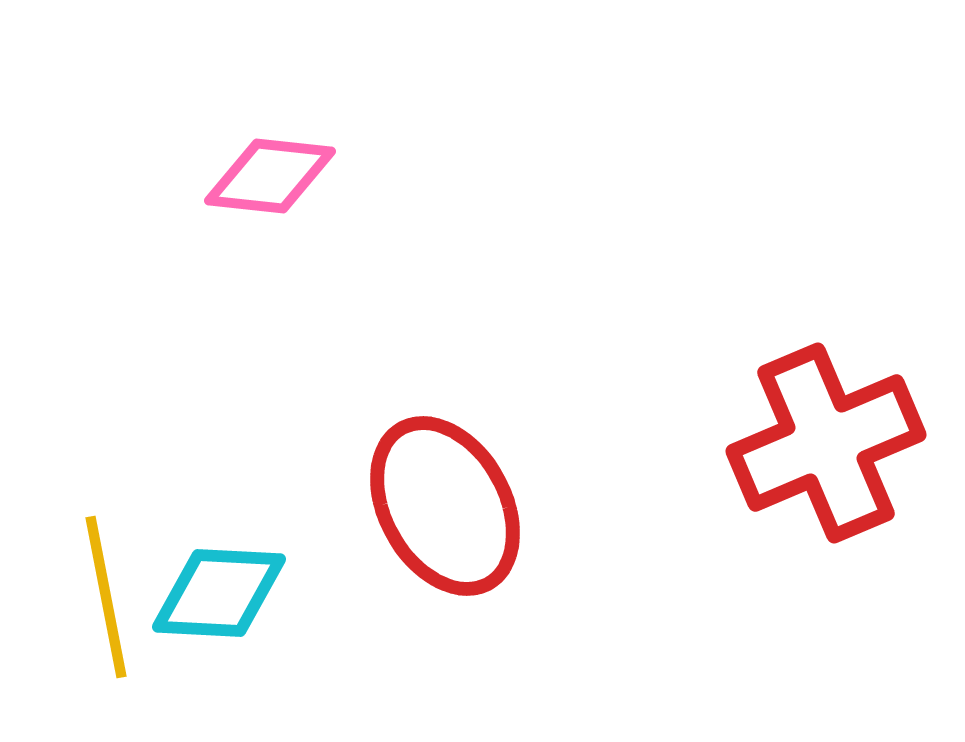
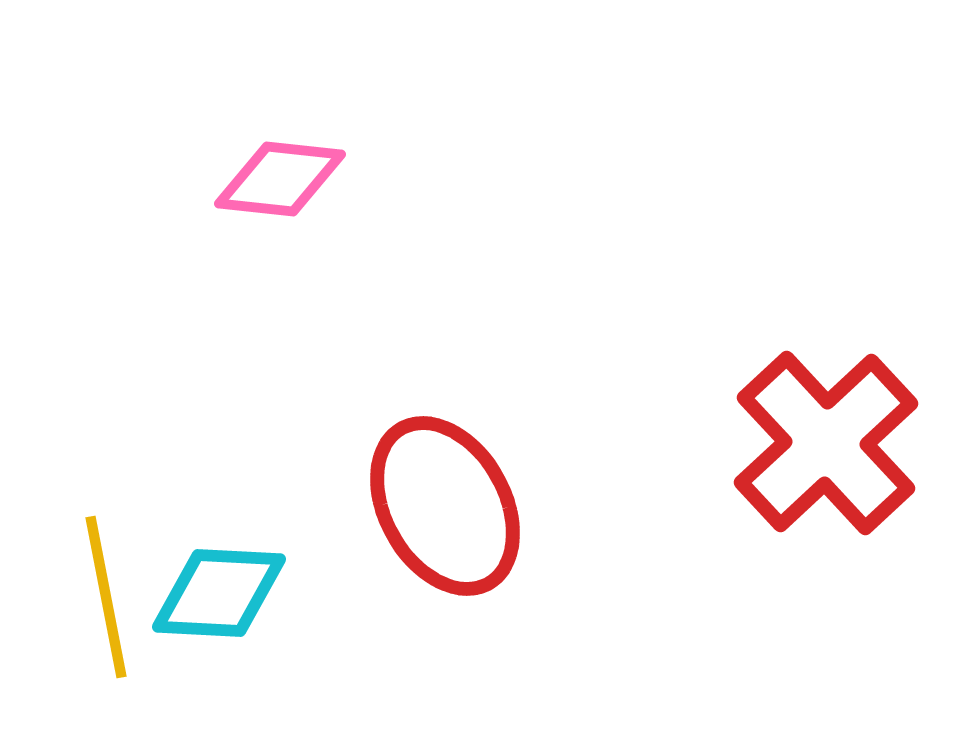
pink diamond: moved 10 px right, 3 px down
red cross: rotated 20 degrees counterclockwise
